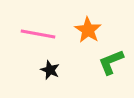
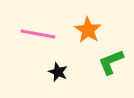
black star: moved 8 px right, 2 px down
